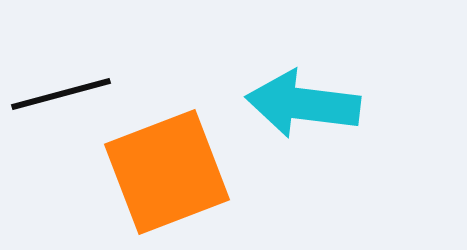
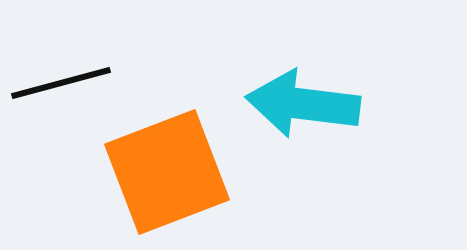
black line: moved 11 px up
